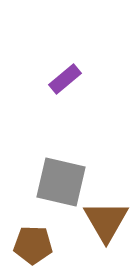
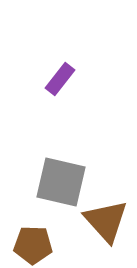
purple rectangle: moved 5 px left; rotated 12 degrees counterclockwise
brown triangle: rotated 12 degrees counterclockwise
